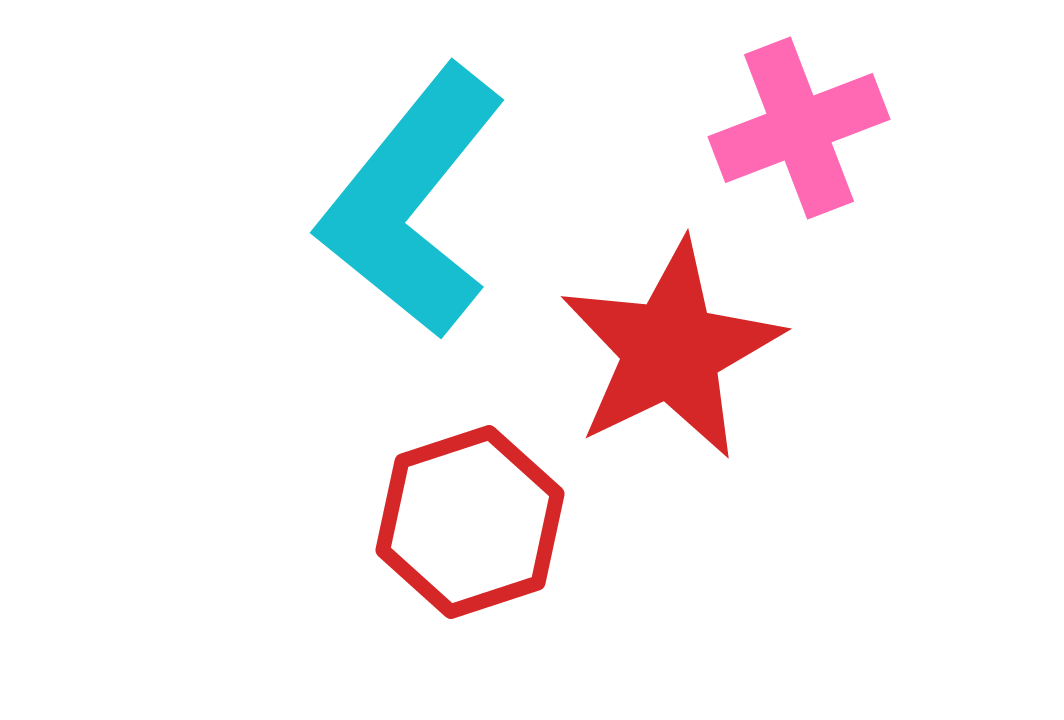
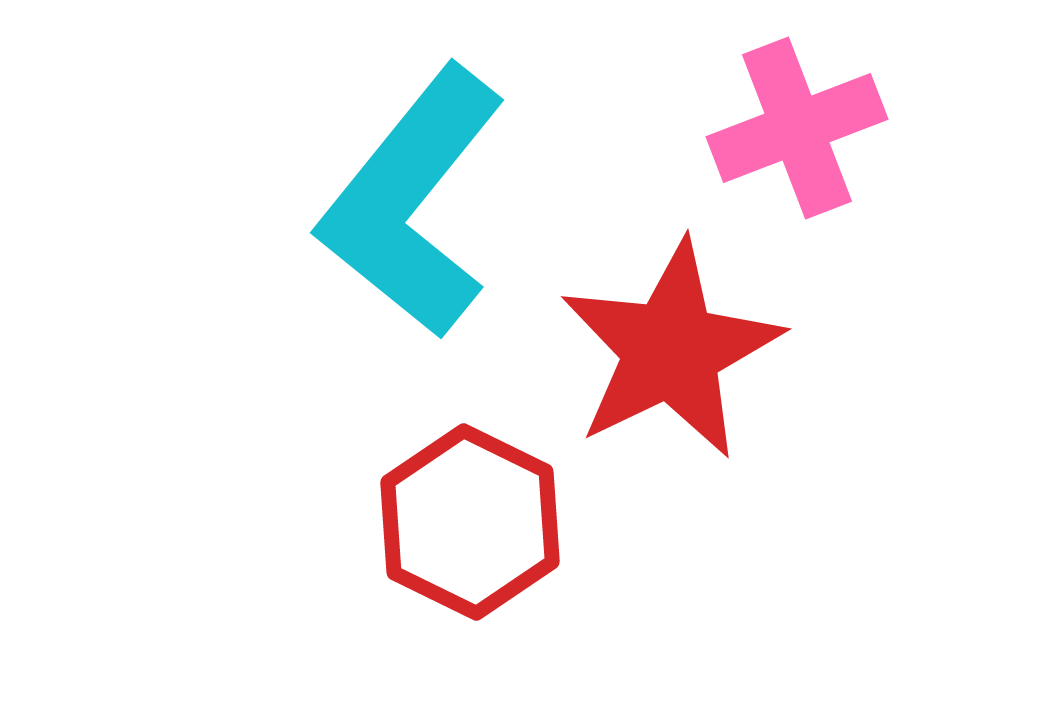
pink cross: moved 2 px left
red hexagon: rotated 16 degrees counterclockwise
